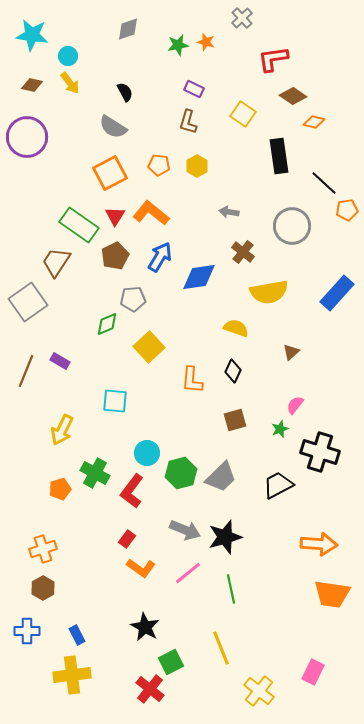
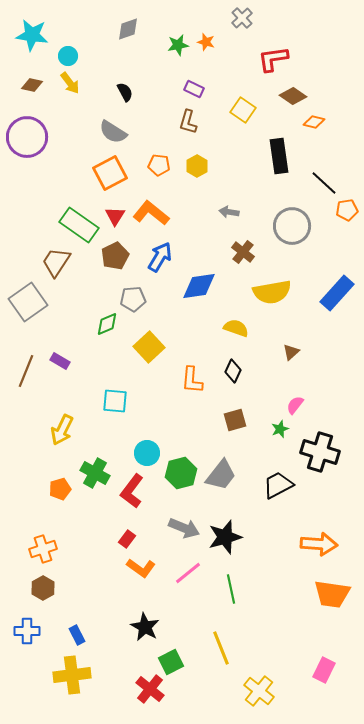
yellow square at (243, 114): moved 4 px up
gray semicircle at (113, 127): moved 5 px down
blue diamond at (199, 277): moved 9 px down
yellow semicircle at (269, 292): moved 3 px right
gray trapezoid at (221, 477): moved 2 px up; rotated 8 degrees counterclockwise
gray arrow at (185, 530): moved 1 px left, 2 px up
pink rectangle at (313, 672): moved 11 px right, 2 px up
